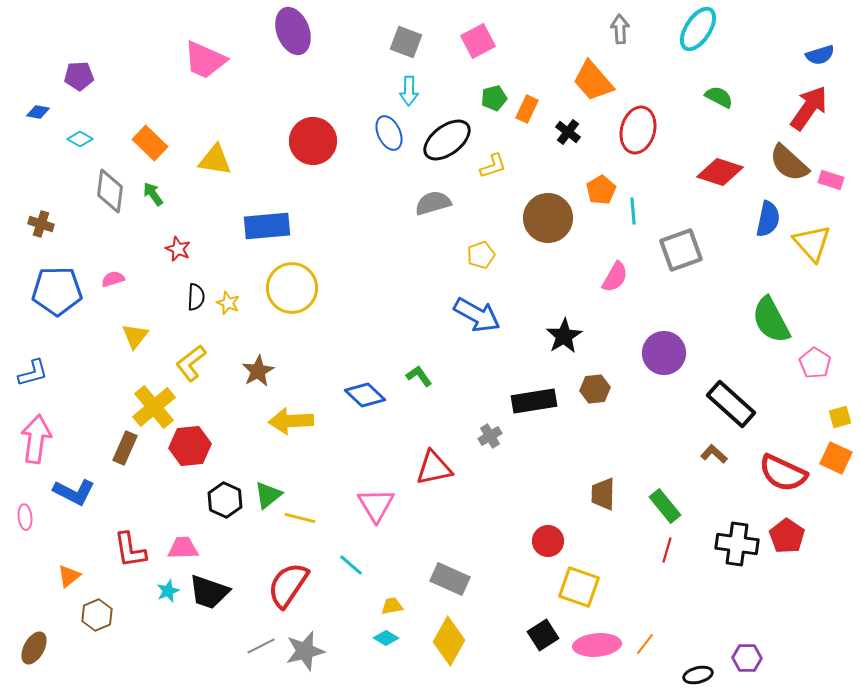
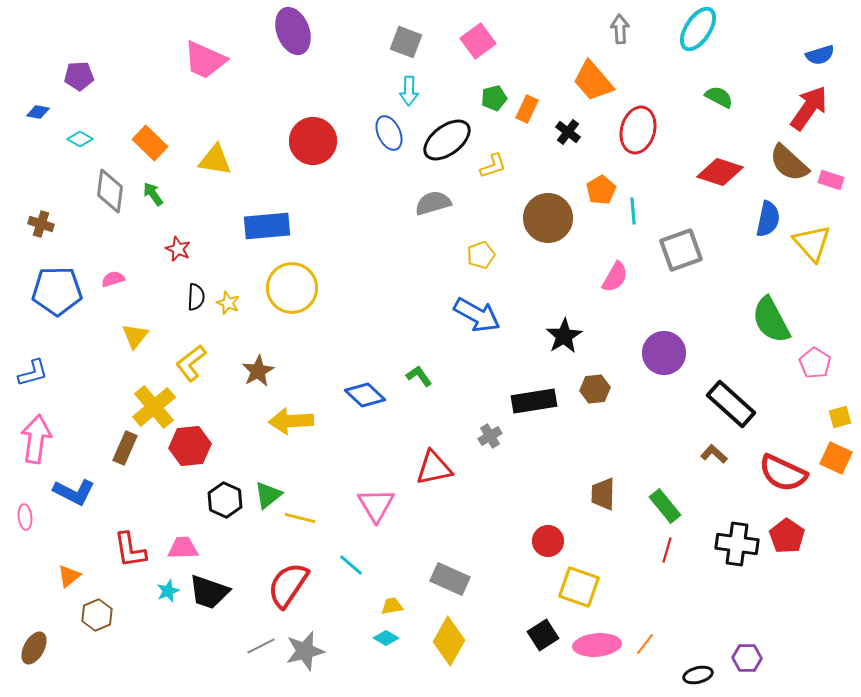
pink square at (478, 41): rotated 8 degrees counterclockwise
